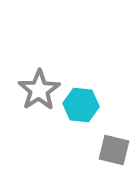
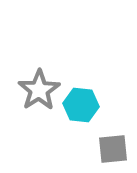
gray square: moved 1 px left, 1 px up; rotated 20 degrees counterclockwise
